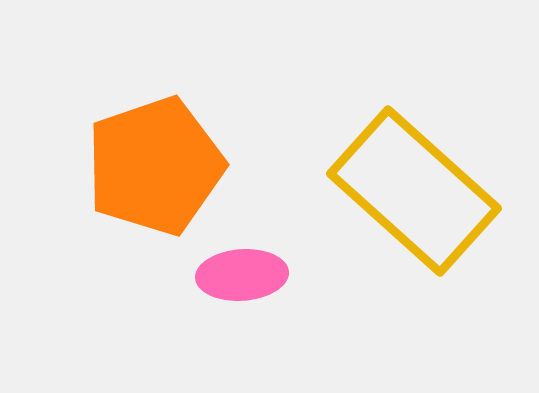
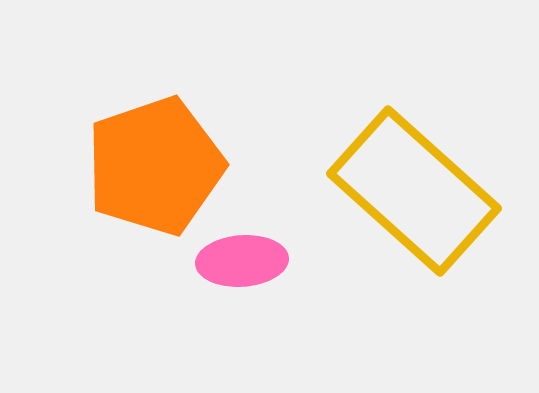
pink ellipse: moved 14 px up
